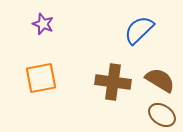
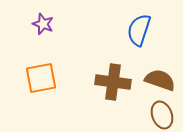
blue semicircle: rotated 28 degrees counterclockwise
brown semicircle: rotated 12 degrees counterclockwise
brown ellipse: rotated 36 degrees clockwise
